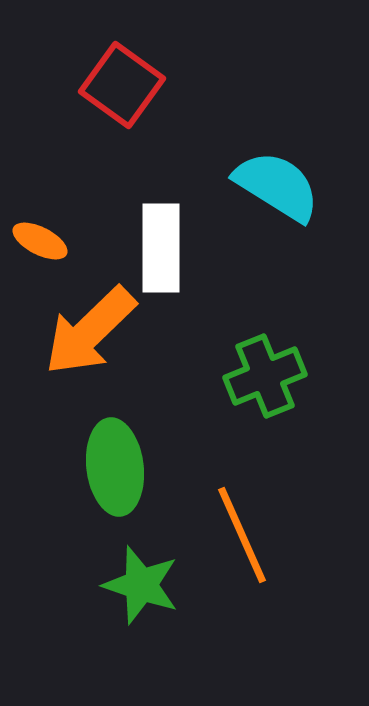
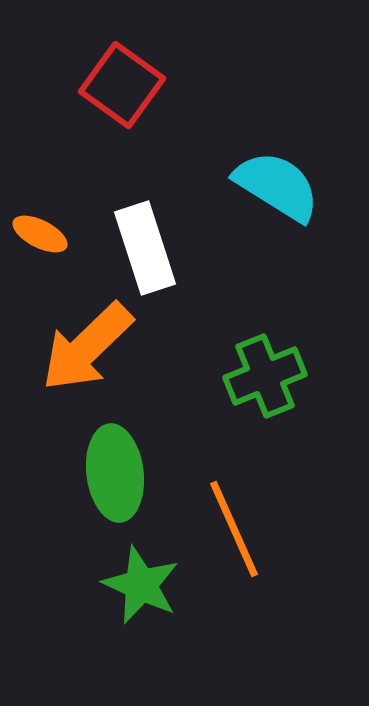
orange ellipse: moved 7 px up
white rectangle: moved 16 px left; rotated 18 degrees counterclockwise
orange arrow: moved 3 px left, 16 px down
green ellipse: moved 6 px down
orange line: moved 8 px left, 6 px up
green star: rotated 6 degrees clockwise
